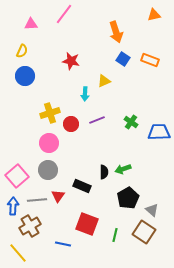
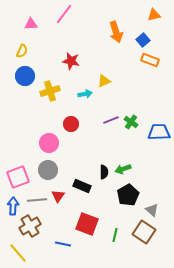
blue square: moved 20 px right, 19 px up; rotated 16 degrees clockwise
cyan arrow: rotated 104 degrees counterclockwise
yellow cross: moved 22 px up
purple line: moved 14 px right
pink square: moved 1 px right, 1 px down; rotated 20 degrees clockwise
black pentagon: moved 3 px up
